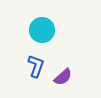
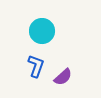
cyan circle: moved 1 px down
